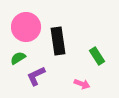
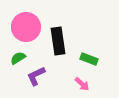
green rectangle: moved 8 px left, 3 px down; rotated 36 degrees counterclockwise
pink arrow: rotated 21 degrees clockwise
